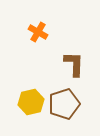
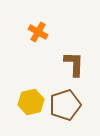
brown pentagon: moved 1 px right, 1 px down
